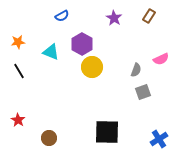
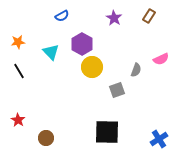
cyan triangle: rotated 24 degrees clockwise
gray square: moved 26 px left, 2 px up
brown circle: moved 3 px left
